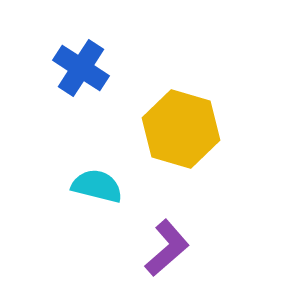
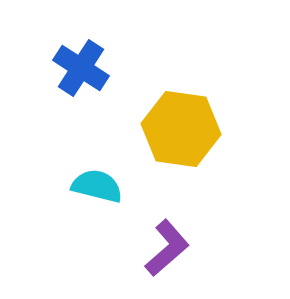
yellow hexagon: rotated 8 degrees counterclockwise
